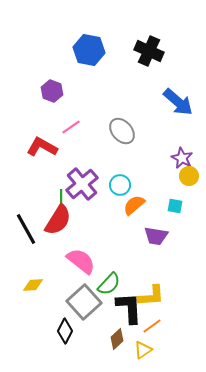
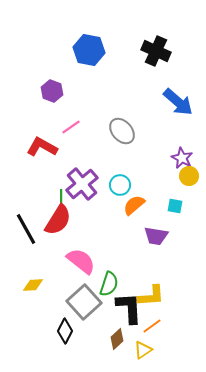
black cross: moved 7 px right
green semicircle: rotated 25 degrees counterclockwise
